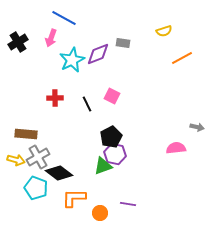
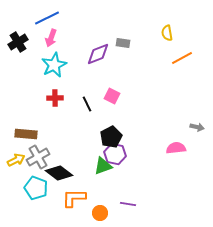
blue line: moved 17 px left; rotated 55 degrees counterclockwise
yellow semicircle: moved 3 px right, 2 px down; rotated 98 degrees clockwise
cyan star: moved 18 px left, 5 px down
yellow arrow: rotated 42 degrees counterclockwise
